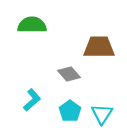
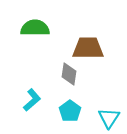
green semicircle: moved 3 px right, 3 px down
brown trapezoid: moved 11 px left, 1 px down
gray diamond: rotated 50 degrees clockwise
cyan triangle: moved 7 px right, 4 px down
